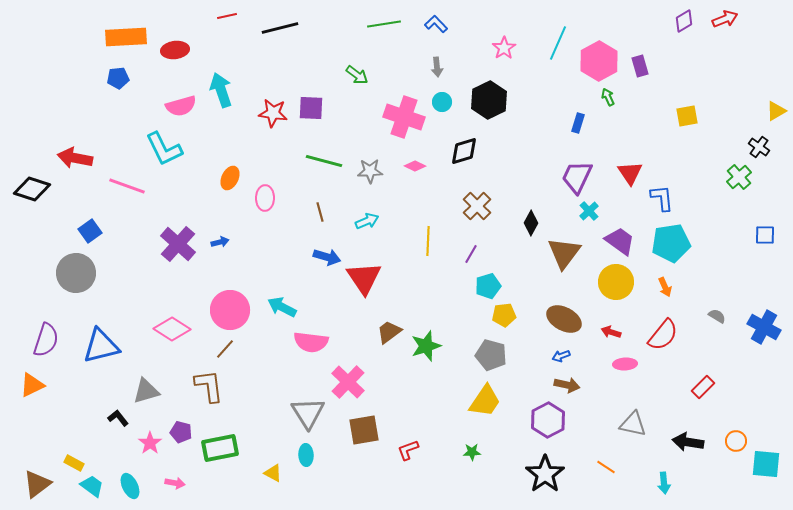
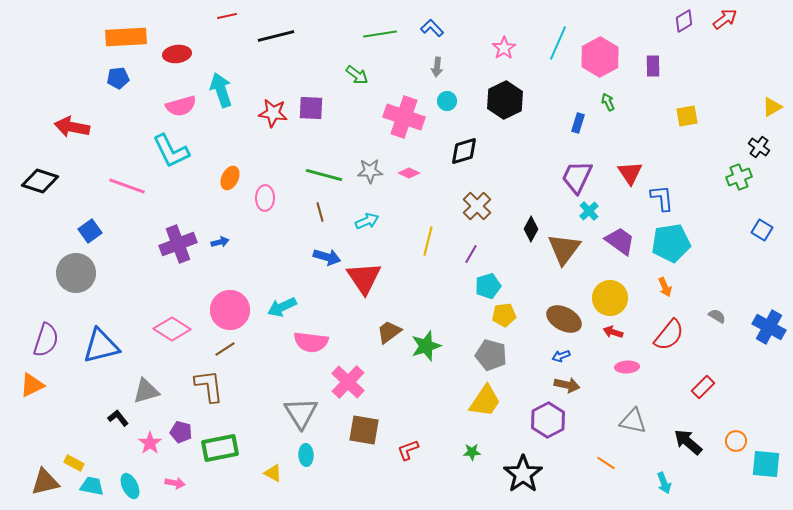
red arrow at (725, 19): rotated 15 degrees counterclockwise
green line at (384, 24): moved 4 px left, 10 px down
blue L-shape at (436, 24): moved 4 px left, 4 px down
black line at (280, 28): moved 4 px left, 8 px down
red ellipse at (175, 50): moved 2 px right, 4 px down
pink hexagon at (599, 61): moved 1 px right, 4 px up
purple rectangle at (640, 66): moved 13 px right; rotated 15 degrees clockwise
gray arrow at (437, 67): rotated 12 degrees clockwise
green arrow at (608, 97): moved 5 px down
black hexagon at (489, 100): moved 16 px right
cyan circle at (442, 102): moved 5 px right, 1 px up
yellow triangle at (776, 111): moved 4 px left, 4 px up
cyan L-shape at (164, 149): moved 7 px right, 2 px down
red arrow at (75, 158): moved 3 px left, 31 px up
green line at (324, 161): moved 14 px down
pink diamond at (415, 166): moved 6 px left, 7 px down
green cross at (739, 177): rotated 20 degrees clockwise
black diamond at (32, 189): moved 8 px right, 8 px up
black diamond at (531, 223): moved 6 px down
blue square at (765, 235): moved 3 px left, 5 px up; rotated 30 degrees clockwise
yellow line at (428, 241): rotated 12 degrees clockwise
purple cross at (178, 244): rotated 27 degrees clockwise
brown triangle at (564, 253): moved 4 px up
yellow circle at (616, 282): moved 6 px left, 16 px down
cyan arrow at (282, 307): rotated 52 degrees counterclockwise
blue cross at (764, 327): moved 5 px right
red arrow at (611, 332): moved 2 px right
red semicircle at (663, 335): moved 6 px right
brown line at (225, 349): rotated 15 degrees clockwise
pink ellipse at (625, 364): moved 2 px right, 3 px down
gray triangle at (308, 413): moved 7 px left
gray triangle at (633, 424): moved 3 px up
brown square at (364, 430): rotated 20 degrees clockwise
black arrow at (688, 442): rotated 32 degrees clockwise
orange line at (606, 467): moved 4 px up
black star at (545, 474): moved 22 px left
cyan arrow at (664, 483): rotated 15 degrees counterclockwise
brown triangle at (37, 484): moved 8 px right, 2 px up; rotated 24 degrees clockwise
cyan trapezoid at (92, 486): rotated 25 degrees counterclockwise
